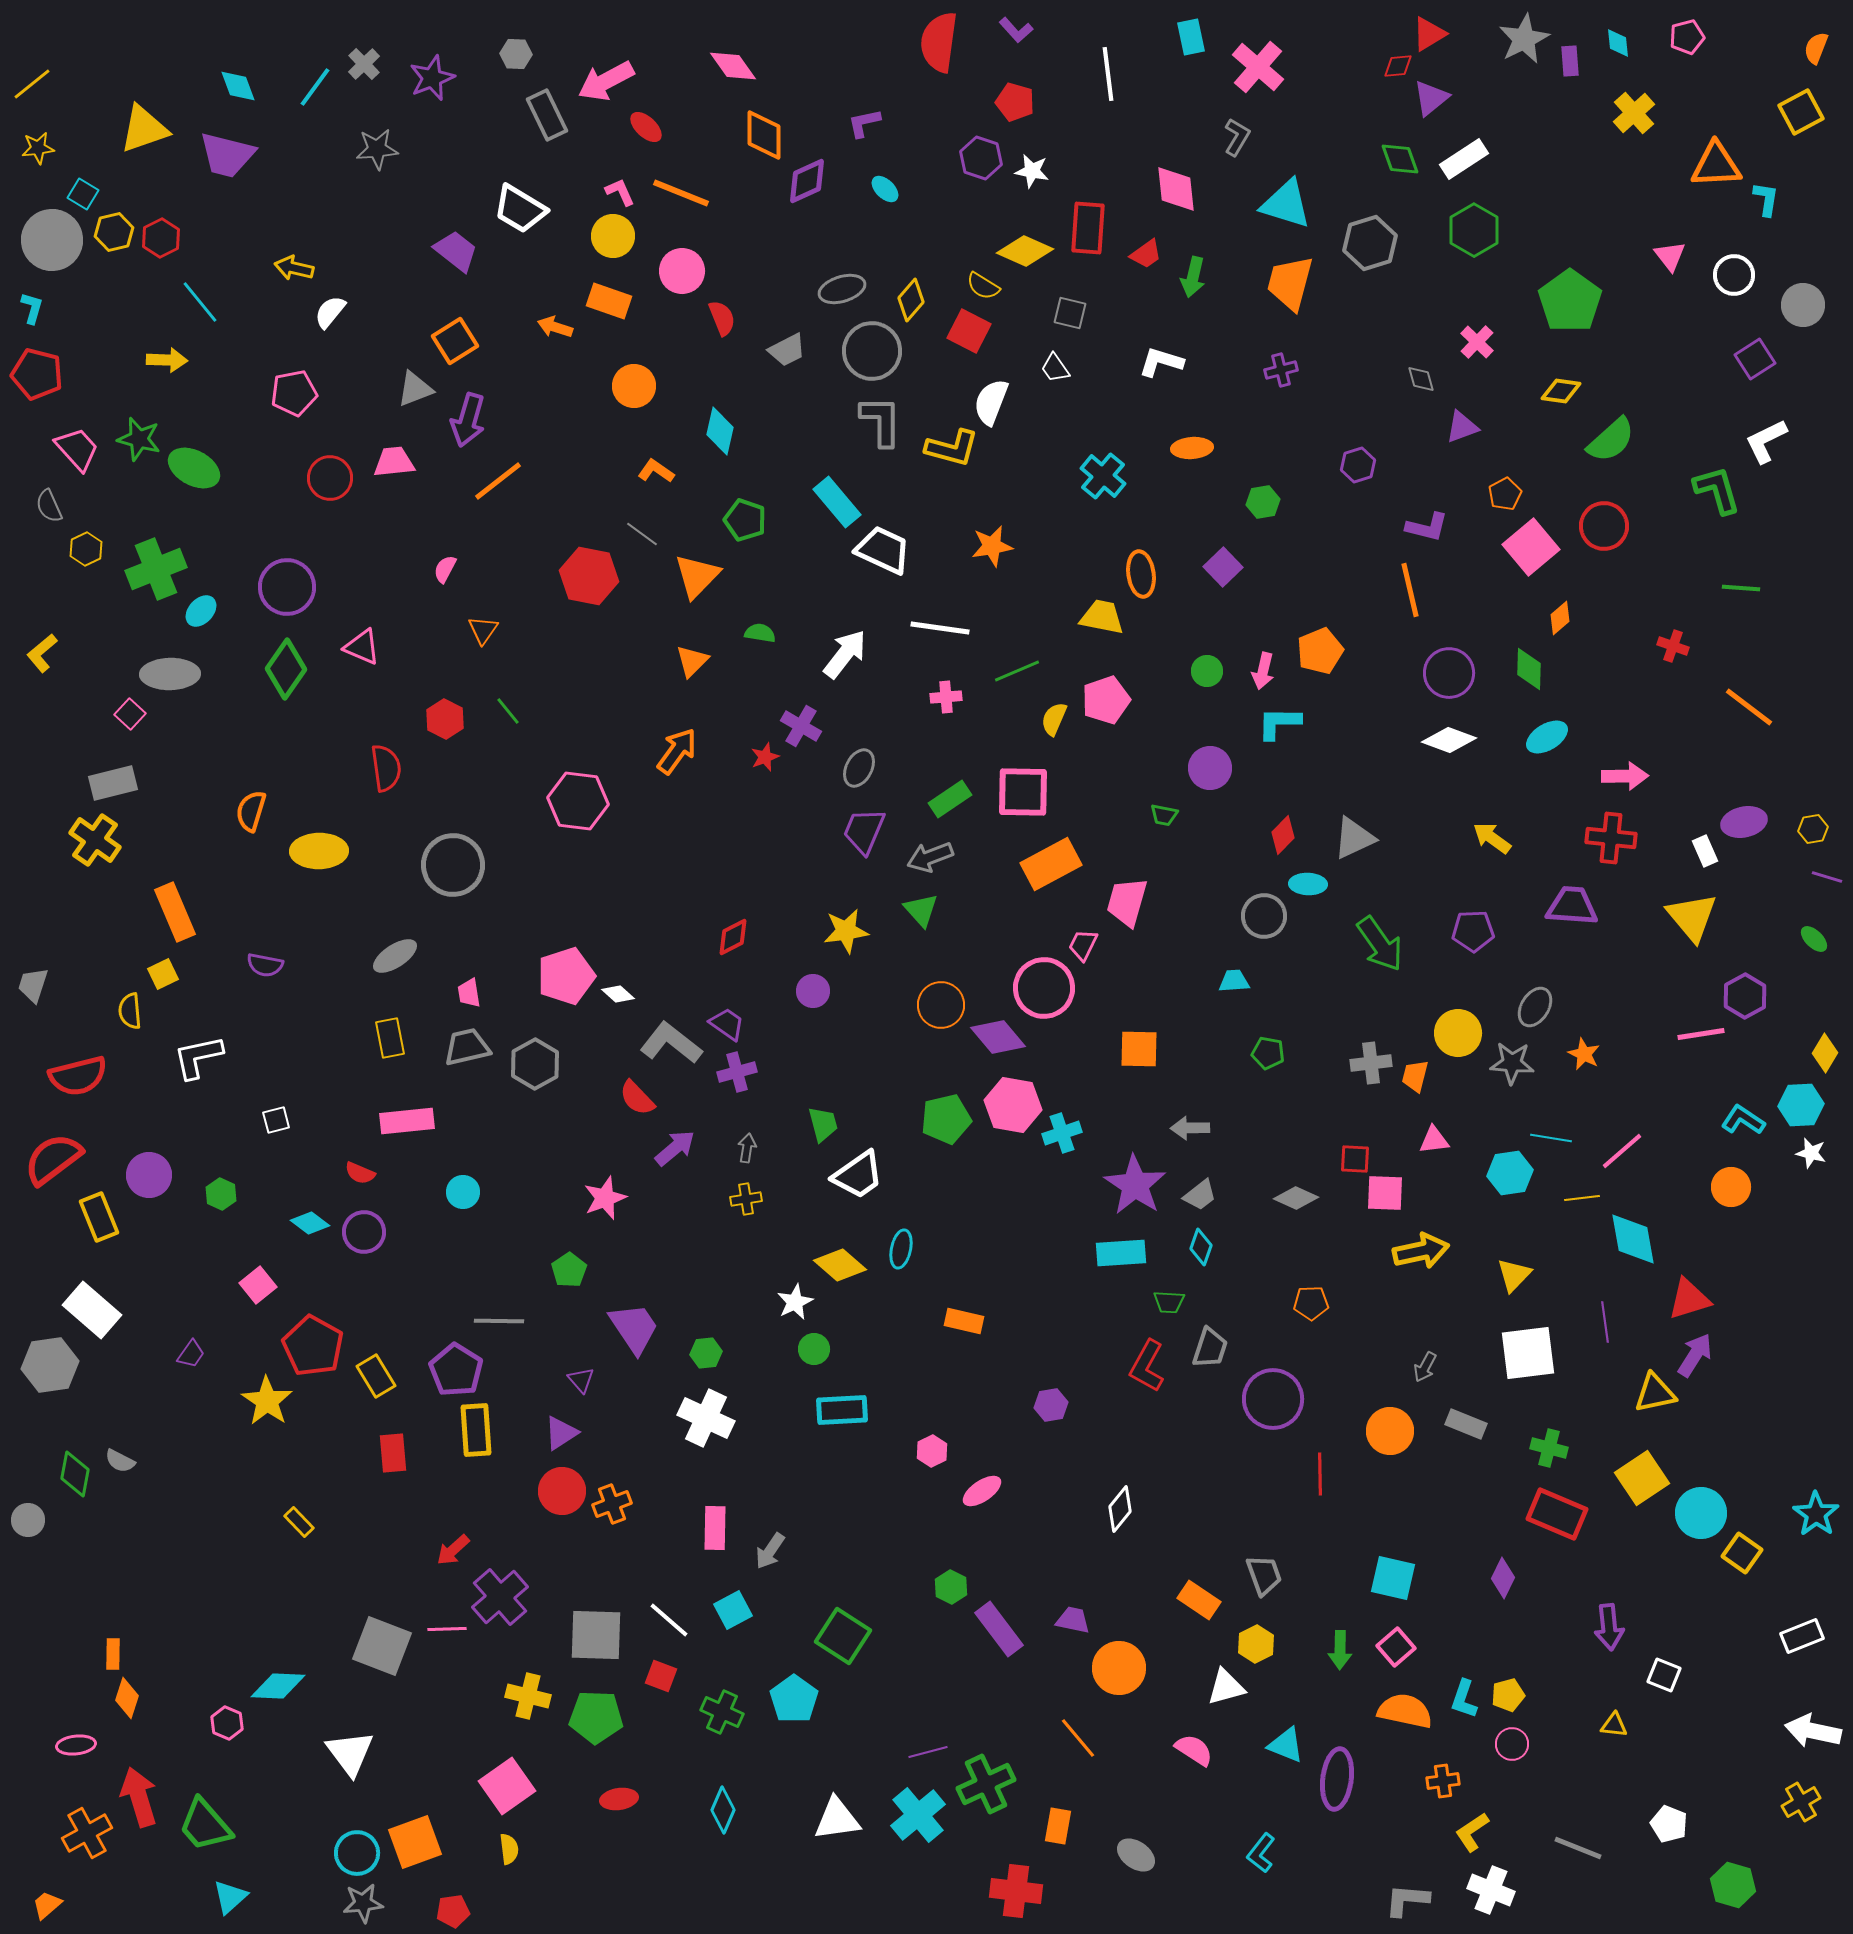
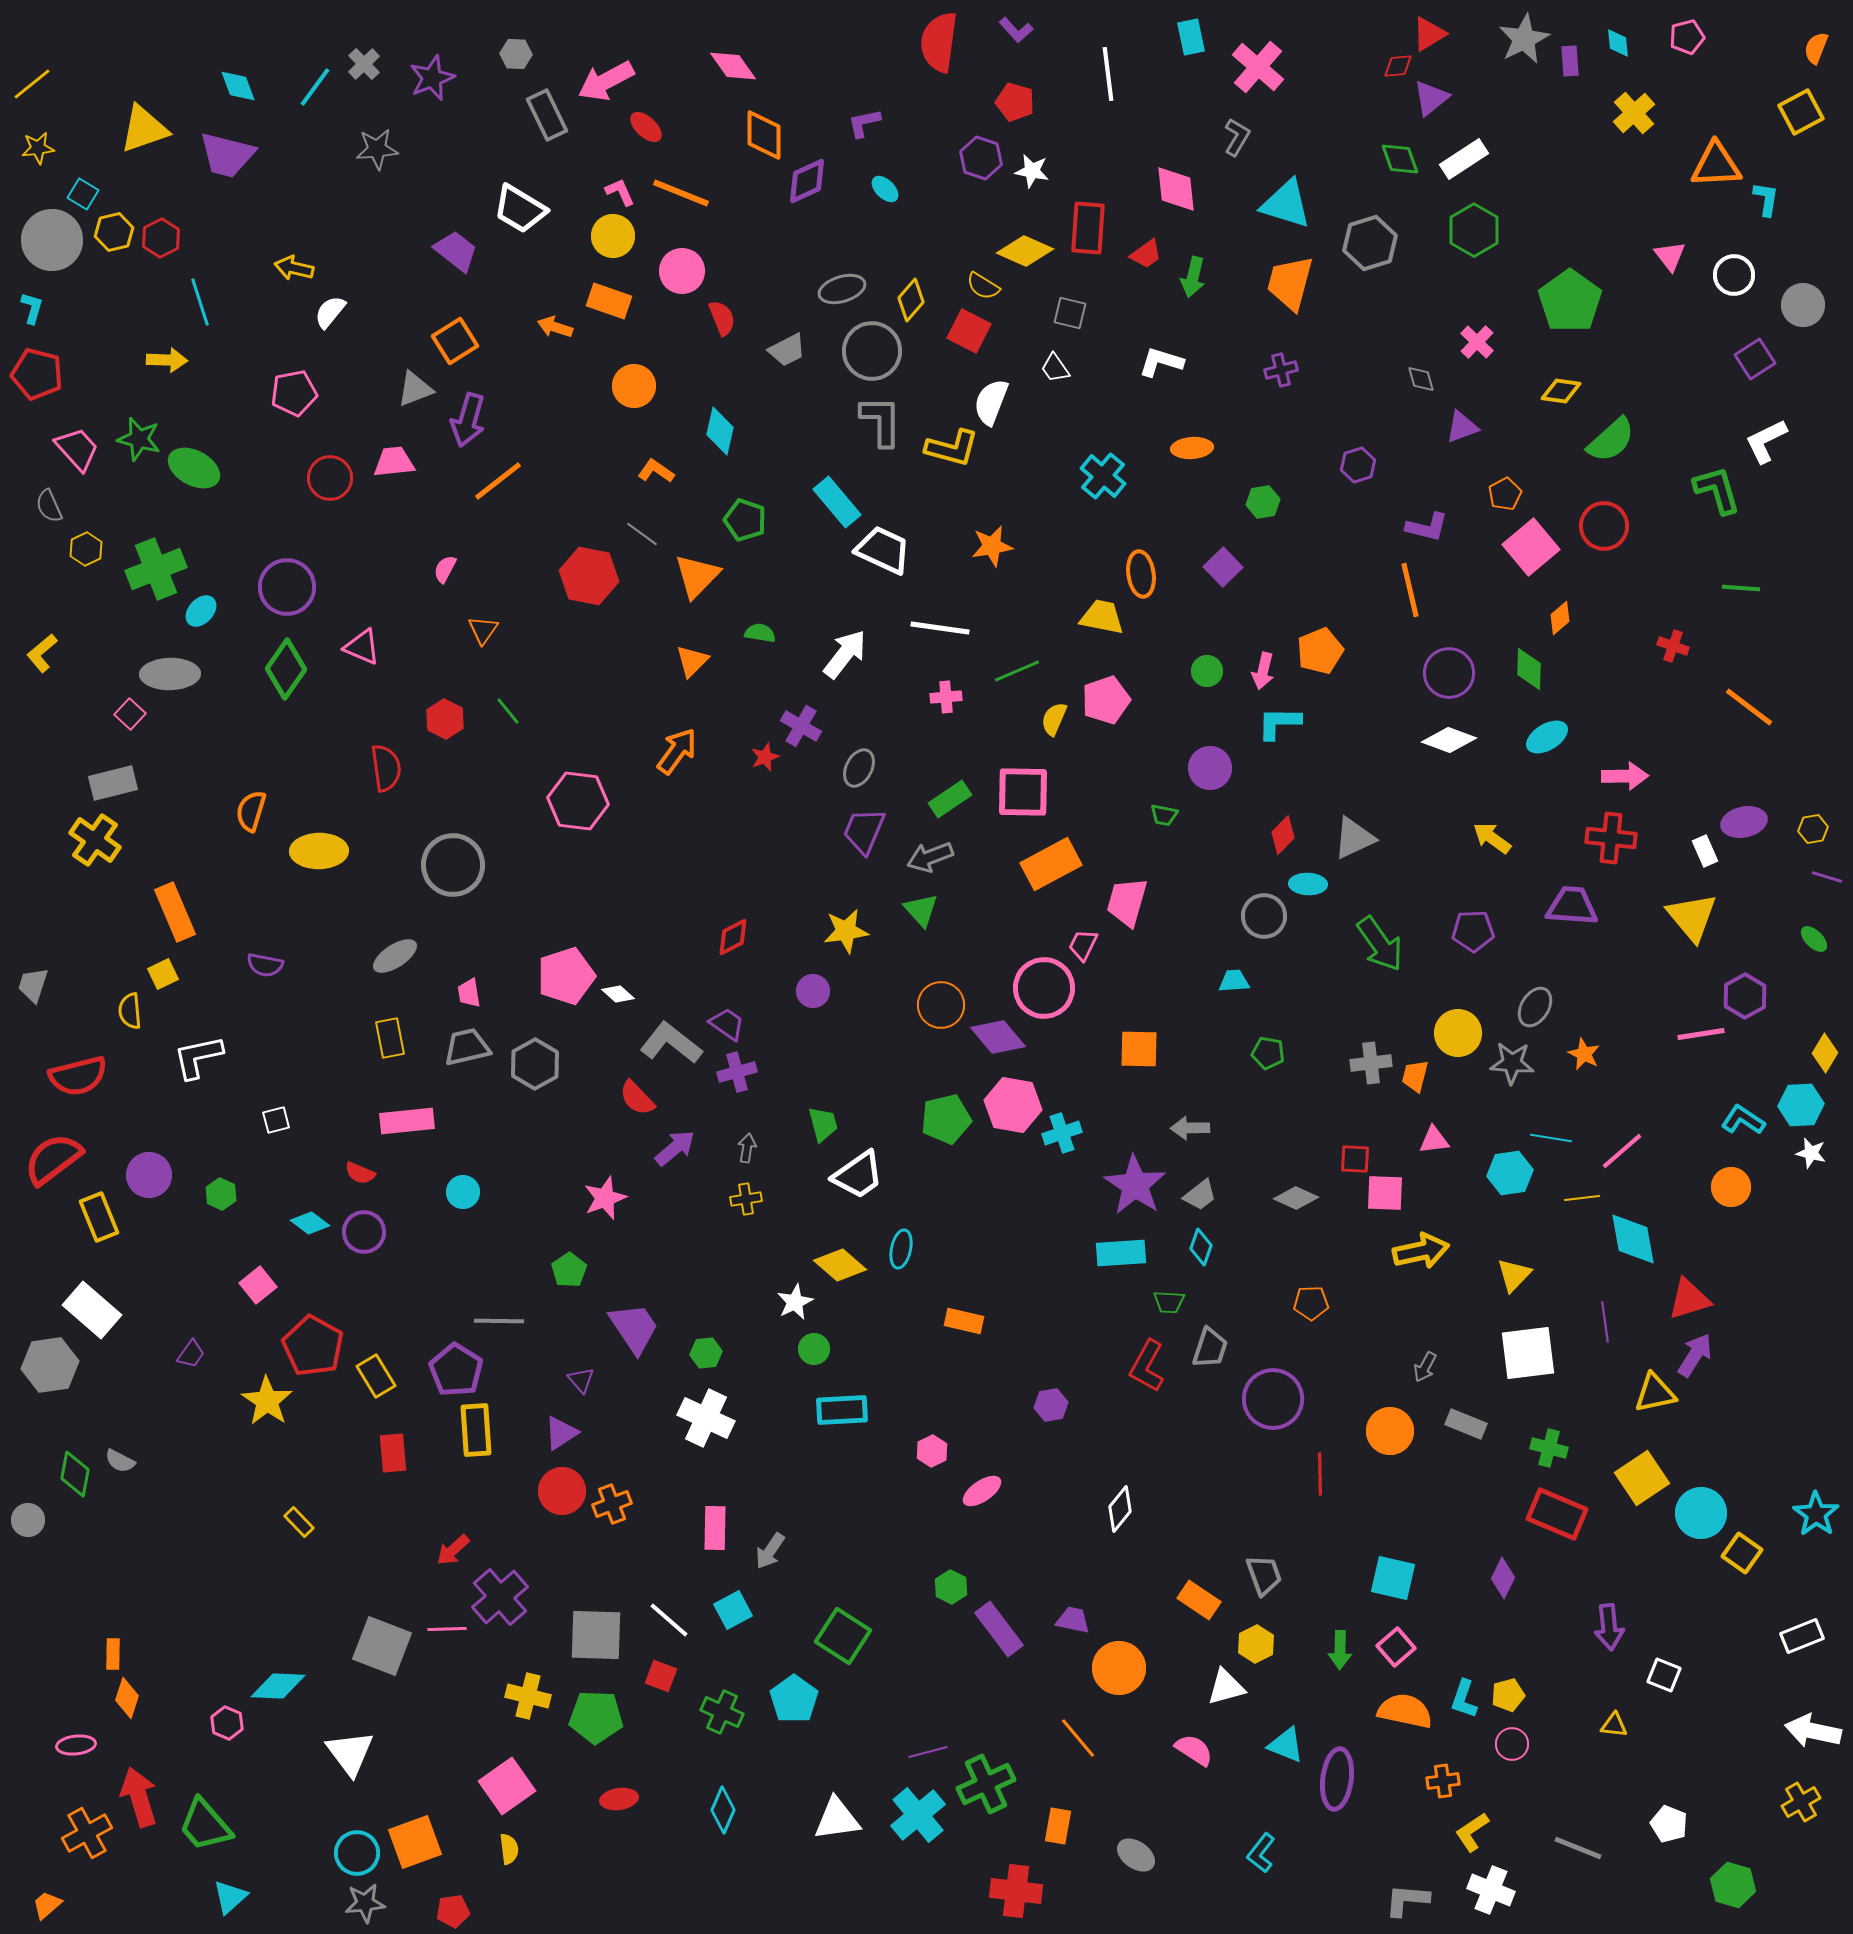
cyan line at (200, 302): rotated 21 degrees clockwise
gray star at (363, 1903): moved 2 px right
